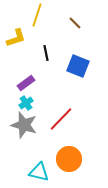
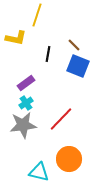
brown line: moved 1 px left, 22 px down
yellow L-shape: rotated 30 degrees clockwise
black line: moved 2 px right, 1 px down; rotated 21 degrees clockwise
gray star: moved 1 px left; rotated 24 degrees counterclockwise
